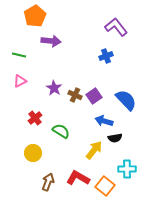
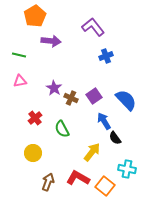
purple L-shape: moved 23 px left
pink triangle: rotated 16 degrees clockwise
brown cross: moved 4 px left, 3 px down
blue arrow: rotated 42 degrees clockwise
green semicircle: moved 1 px right, 2 px up; rotated 150 degrees counterclockwise
black semicircle: rotated 64 degrees clockwise
yellow arrow: moved 2 px left, 2 px down
cyan cross: rotated 12 degrees clockwise
